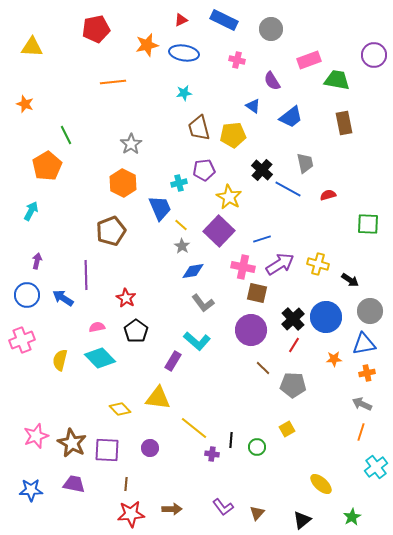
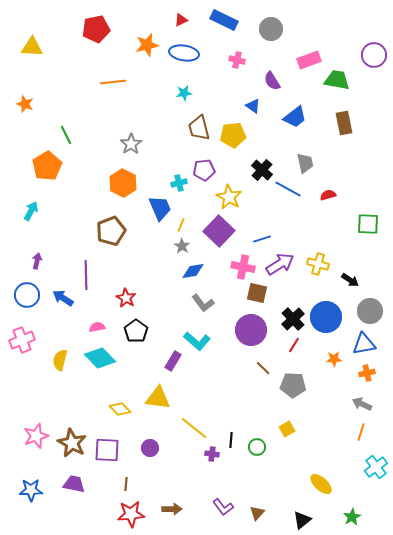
blue trapezoid at (291, 117): moved 4 px right
yellow line at (181, 225): rotated 72 degrees clockwise
